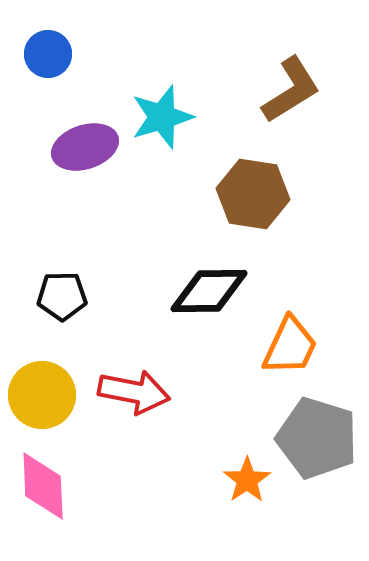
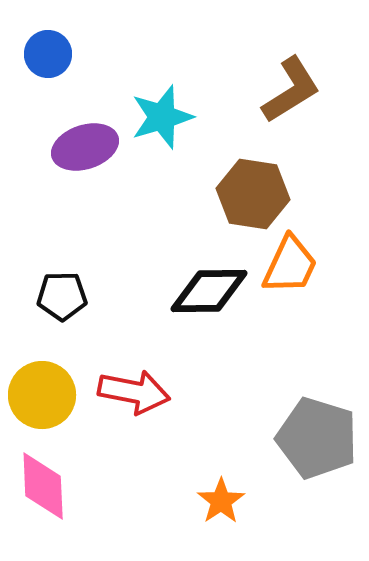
orange trapezoid: moved 81 px up
orange star: moved 26 px left, 21 px down
